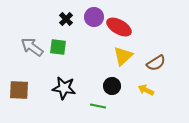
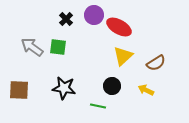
purple circle: moved 2 px up
